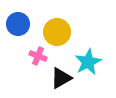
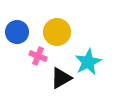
blue circle: moved 1 px left, 8 px down
